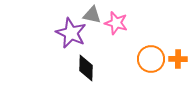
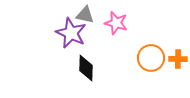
gray triangle: moved 7 px left
orange circle: moved 1 px up
